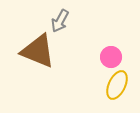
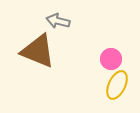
gray arrow: moved 2 px left; rotated 75 degrees clockwise
pink circle: moved 2 px down
